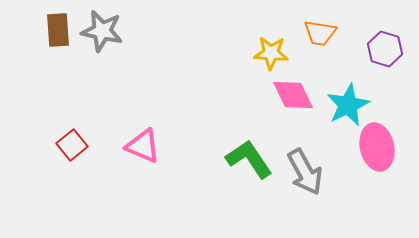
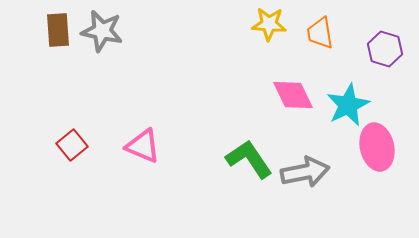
orange trapezoid: rotated 72 degrees clockwise
yellow star: moved 2 px left, 29 px up
gray arrow: rotated 72 degrees counterclockwise
